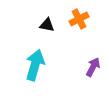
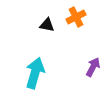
orange cross: moved 3 px left, 2 px up
cyan arrow: moved 8 px down
